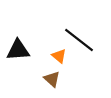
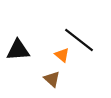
orange triangle: moved 3 px right, 1 px up
